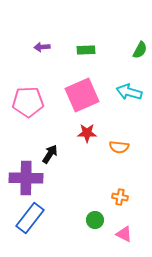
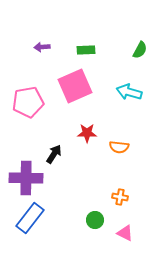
pink square: moved 7 px left, 9 px up
pink pentagon: rotated 8 degrees counterclockwise
black arrow: moved 4 px right
pink triangle: moved 1 px right, 1 px up
